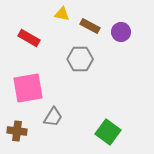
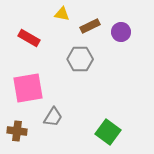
brown rectangle: rotated 54 degrees counterclockwise
